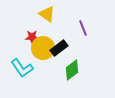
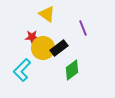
cyan L-shape: moved 2 px down; rotated 80 degrees clockwise
